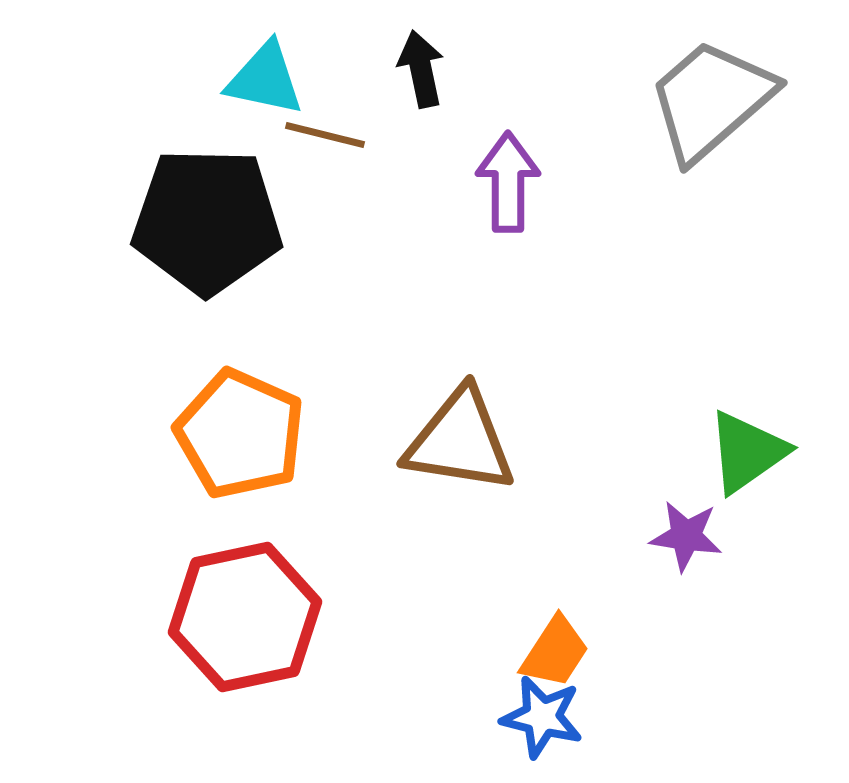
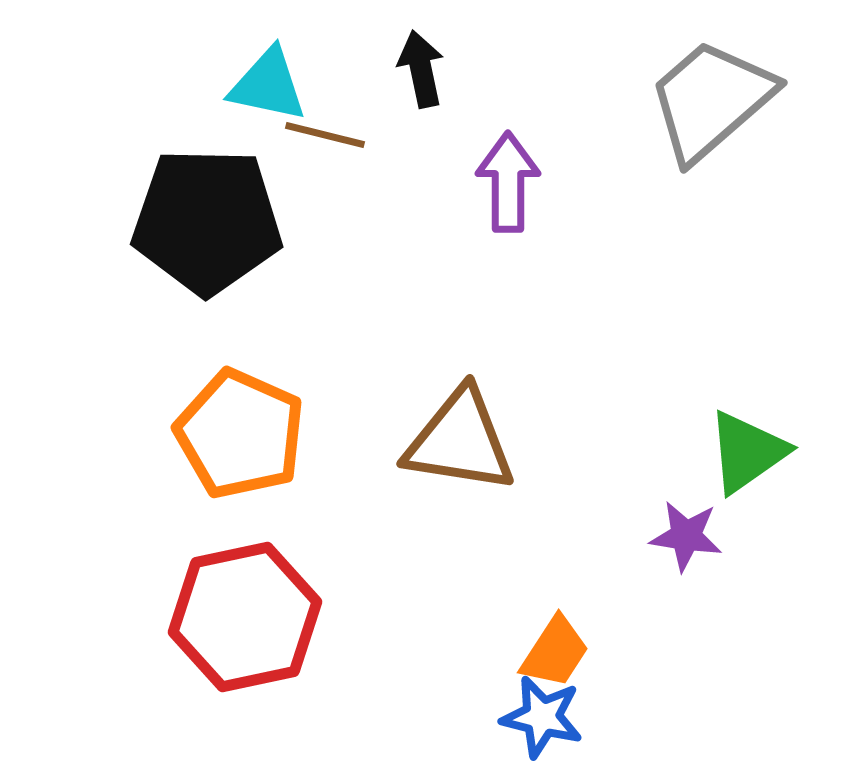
cyan triangle: moved 3 px right, 6 px down
